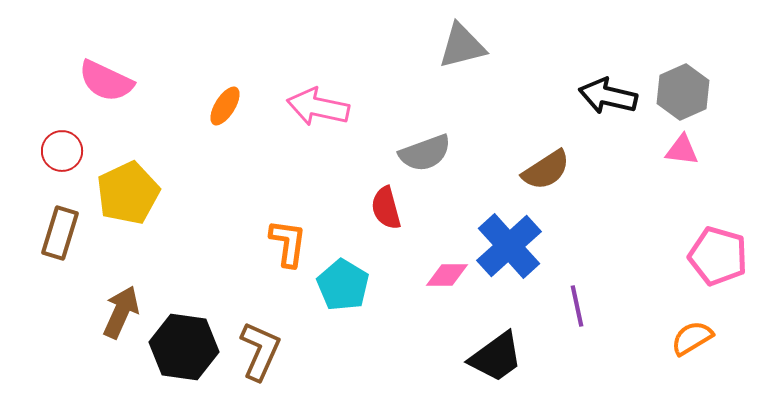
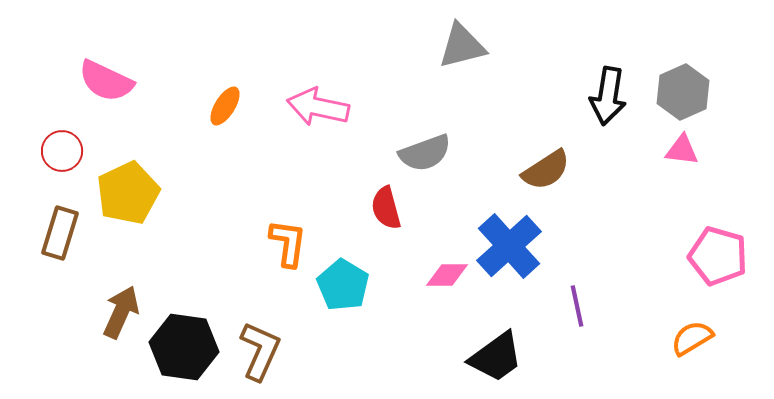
black arrow: rotated 94 degrees counterclockwise
